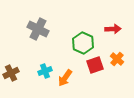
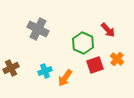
red arrow: moved 5 px left, 1 px down; rotated 49 degrees clockwise
brown cross: moved 5 px up
